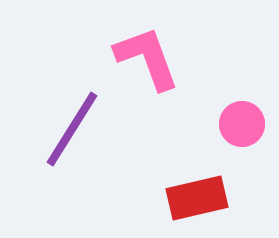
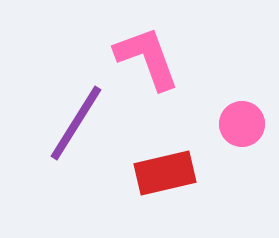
purple line: moved 4 px right, 6 px up
red rectangle: moved 32 px left, 25 px up
